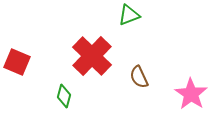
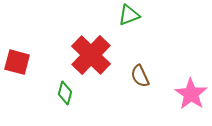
red cross: moved 1 px left, 1 px up
red square: rotated 8 degrees counterclockwise
brown semicircle: moved 1 px right, 1 px up
green diamond: moved 1 px right, 3 px up
